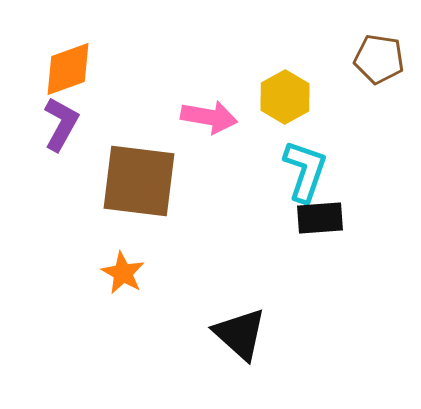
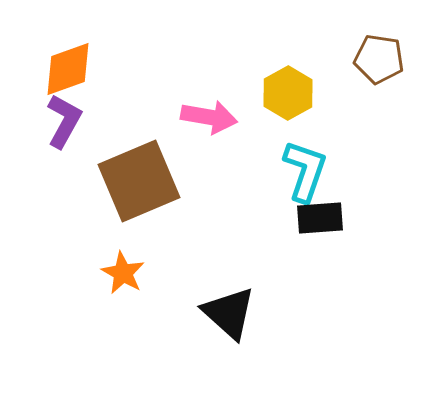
yellow hexagon: moved 3 px right, 4 px up
purple L-shape: moved 3 px right, 3 px up
brown square: rotated 30 degrees counterclockwise
black triangle: moved 11 px left, 21 px up
